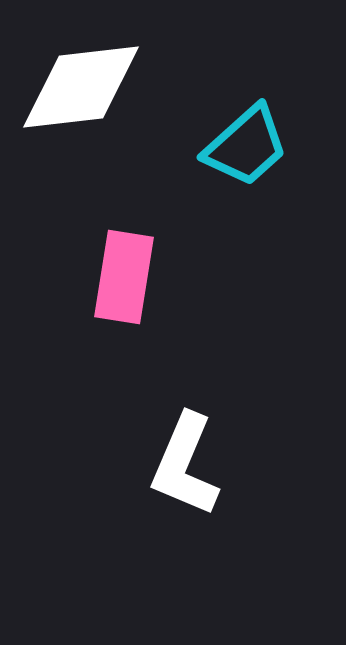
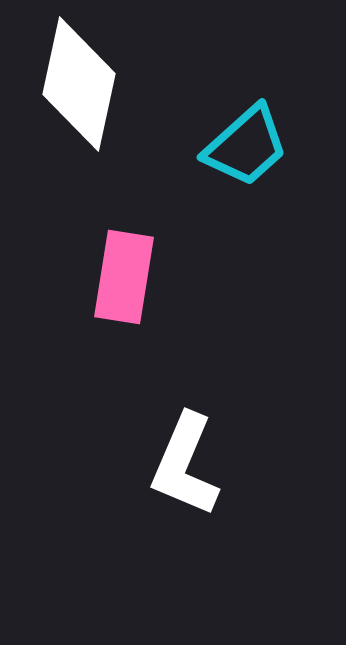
white diamond: moved 2 px left, 3 px up; rotated 71 degrees counterclockwise
